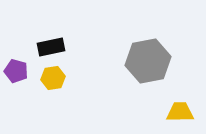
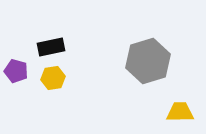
gray hexagon: rotated 6 degrees counterclockwise
